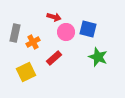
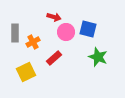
gray rectangle: rotated 12 degrees counterclockwise
